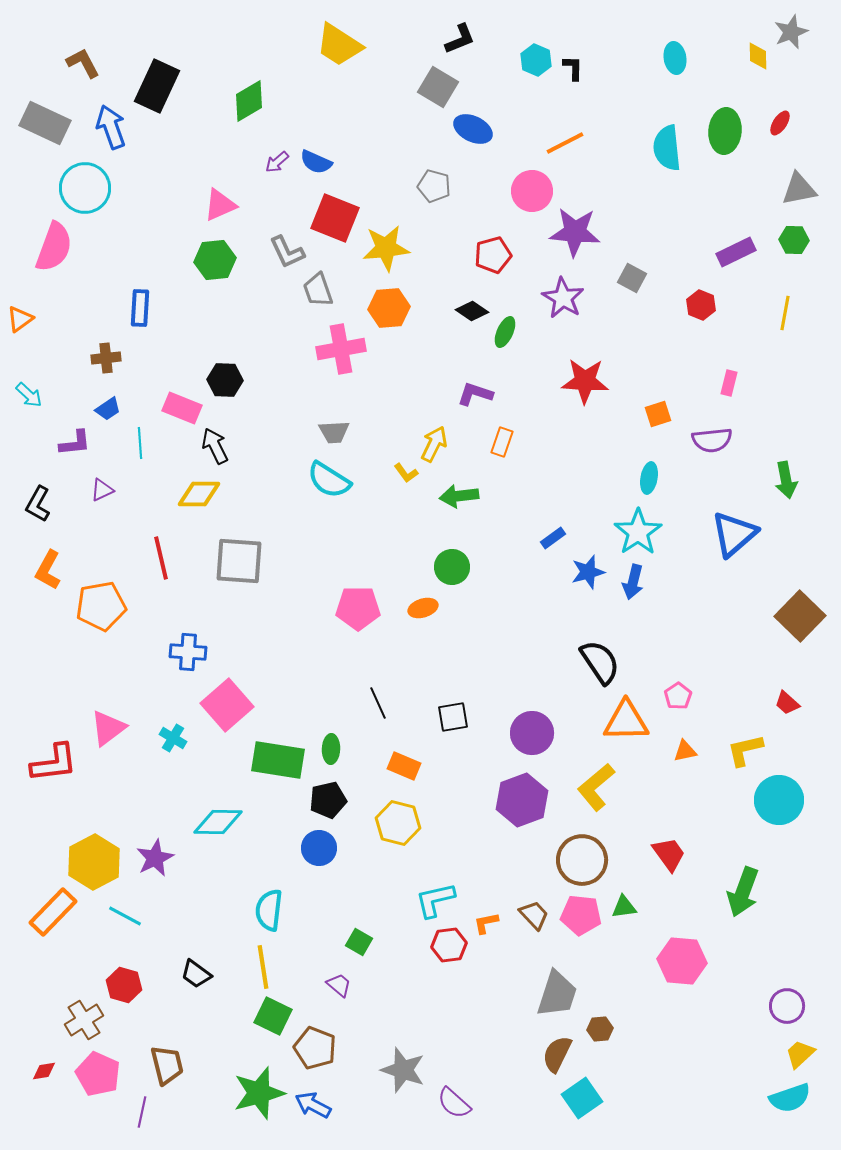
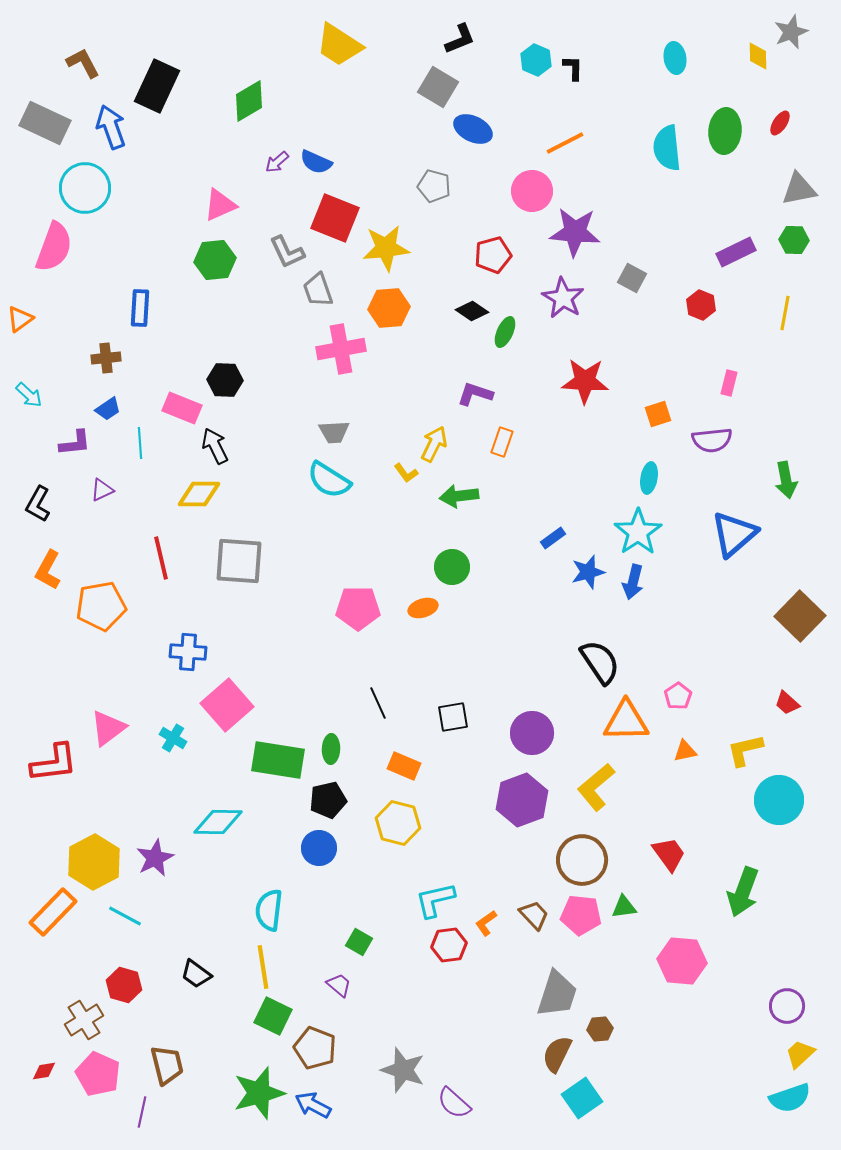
orange L-shape at (486, 923): rotated 24 degrees counterclockwise
